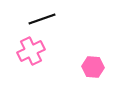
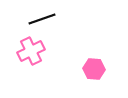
pink hexagon: moved 1 px right, 2 px down
